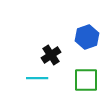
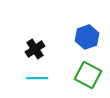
black cross: moved 16 px left, 6 px up
green square: moved 2 px right, 5 px up; rotated 28 degrees clockwise
